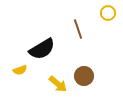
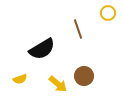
yellow semicircle: moved 9 px down
